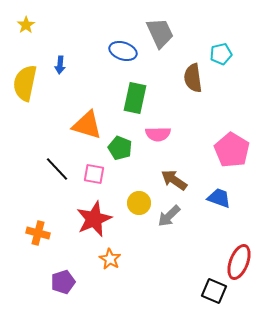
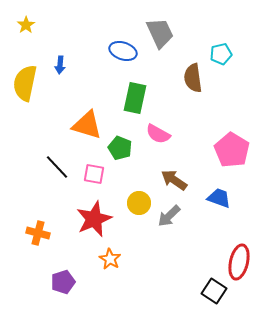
pink semicircle: rotated 30 degrees clockwise
black line: moved 2 px up
red ellipse: rotated 8 degrees counterclockwise
black square: rotated 10 degrees clockwise
